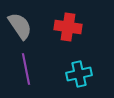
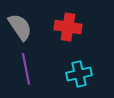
gray semicircle: moved 1 px down
